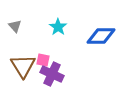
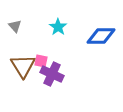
pink square: moved 2 px left, 1 px down
